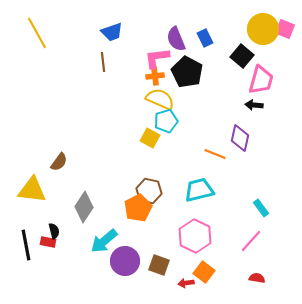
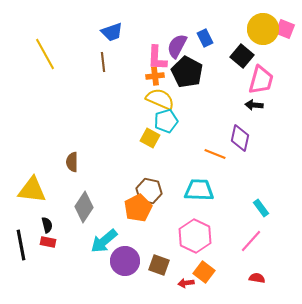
yellow line: moved 8 px right, 21 px down
purple semicircle: moved 1 px right, 7 px down; rotated 50 degrees clockwise
pink L-shape: rotated 80 degrees counterclockwise
brown semicircle: moved 13 px right; rotated 144 degrees clockwise
cyan trapezoid: rotated 16 degrees clockwise
black semicircle: moved 7 px left, 6 px up
black line: moved 5 px left
